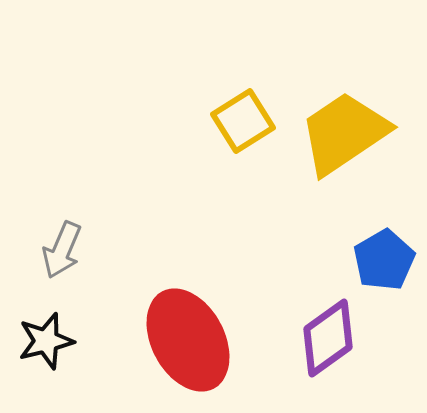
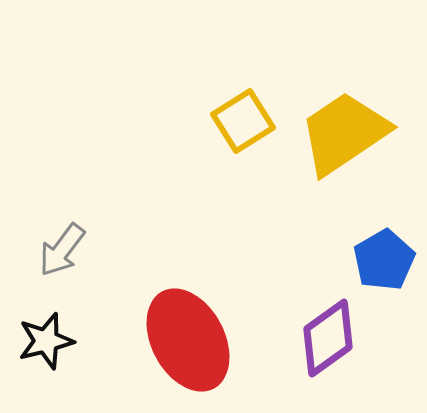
gray arrow: rotated 14 degrees clockwise
